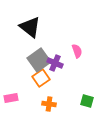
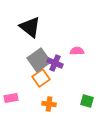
pink semicircle: rotated 72 degrees counterclockwise
